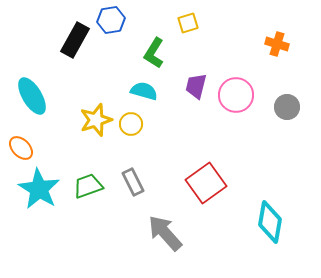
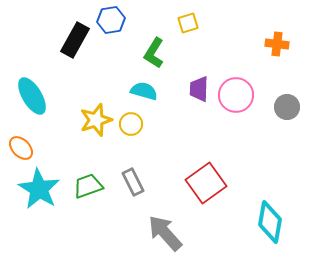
orange cross: rotated 10 degrees counterclockwise
purple trapezoid: moved 3 px right, 3 px down; rotated 12 degrees counterclockwise
